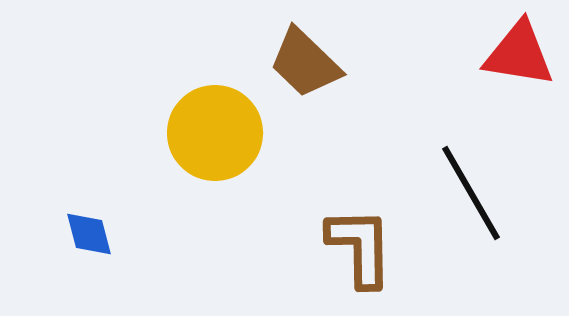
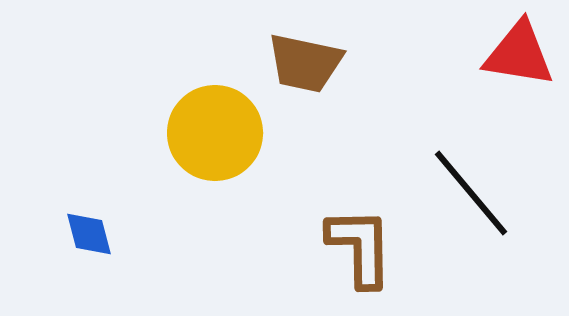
brown trapezoid: rotated 32 degrees counterclockwise
black line: rotated 10 degrees counterclockwise
